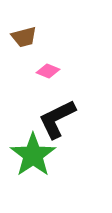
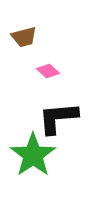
pink diamond: rotated 20 degrees clockwise
black L-shape: moved 1 px right, 1 px up; rotated 21 degrees clockwise
